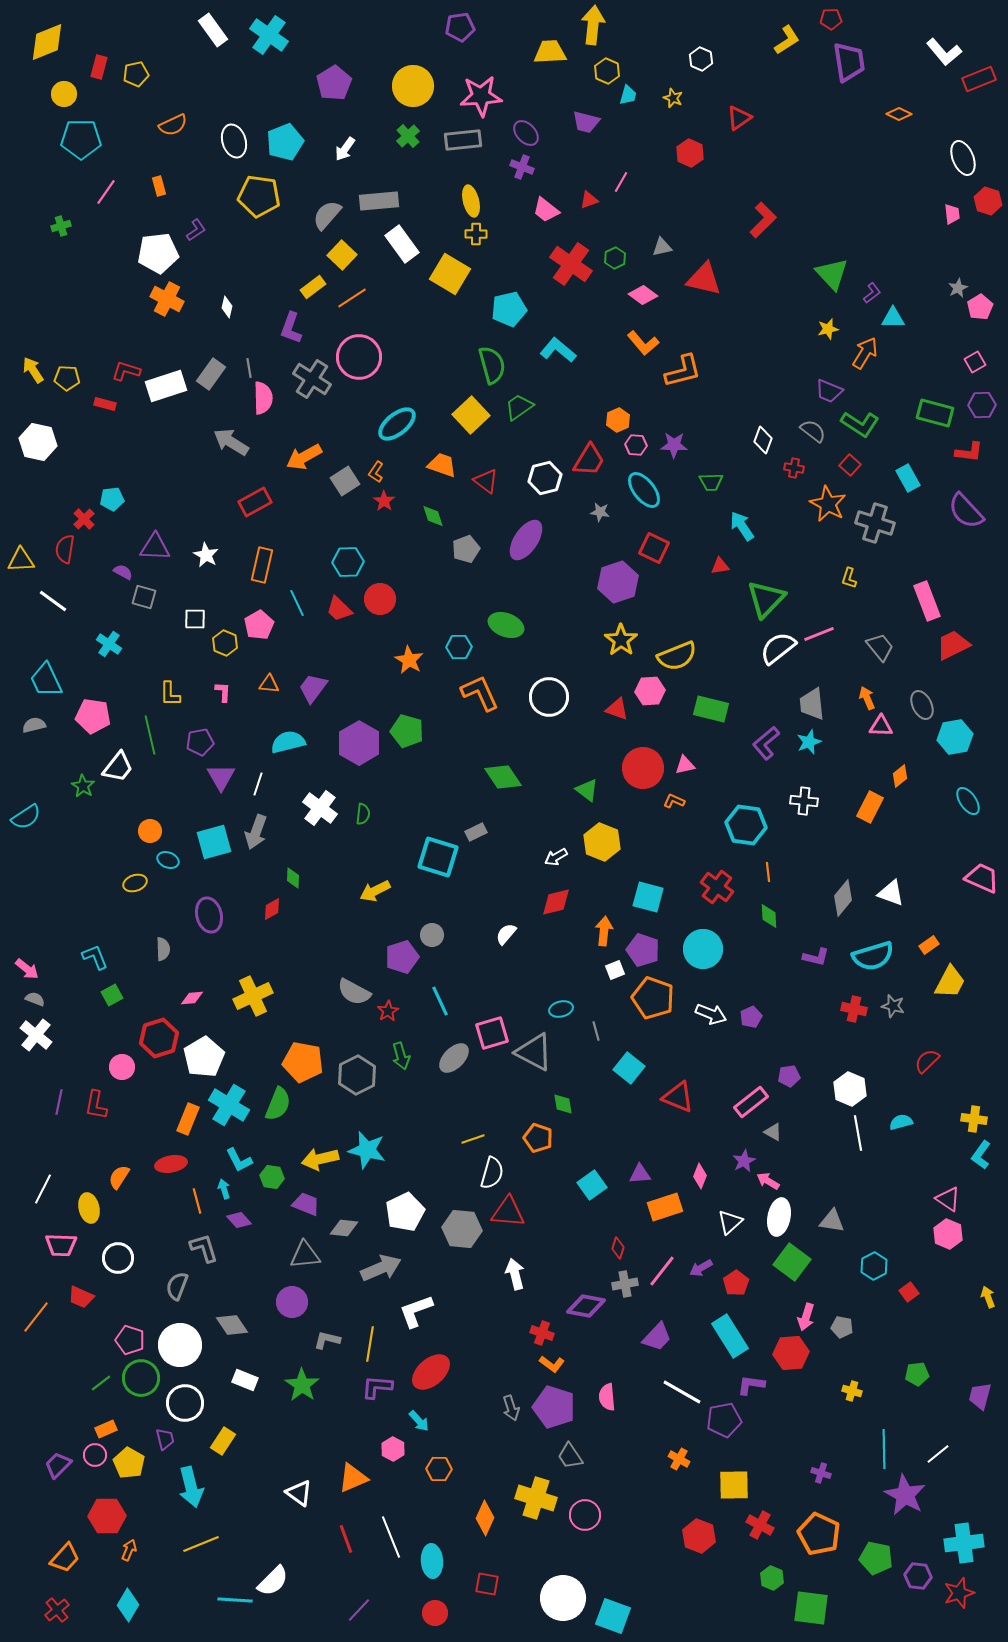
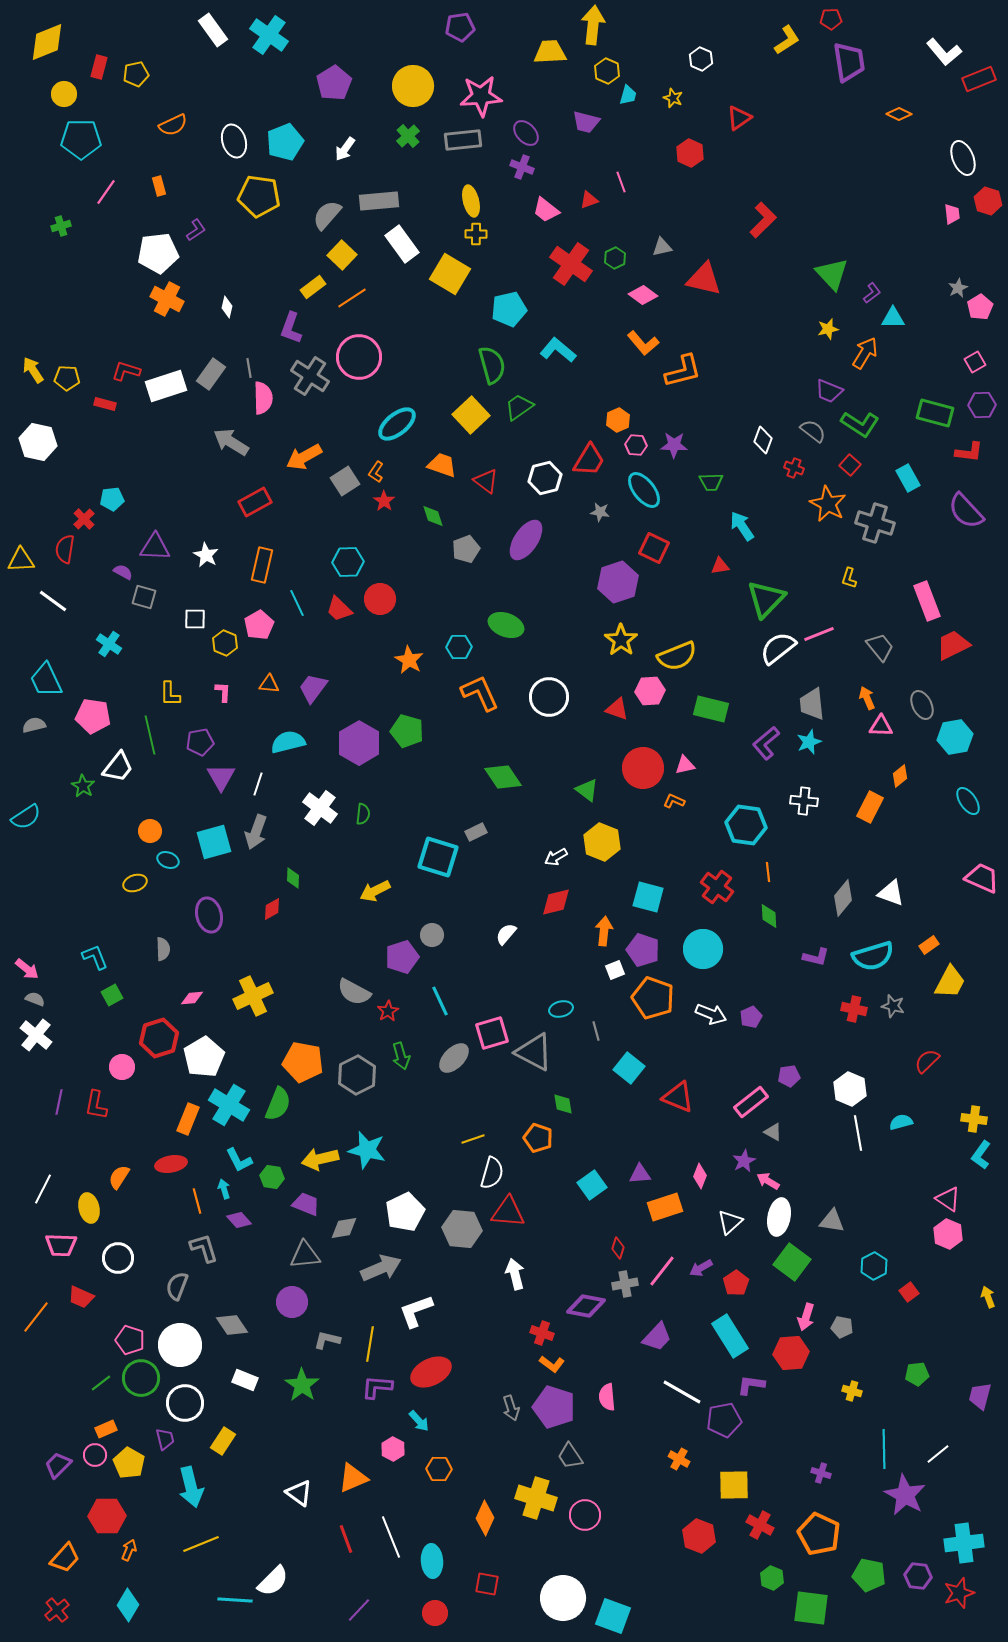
pink line at (621, 182): rotated 50 degrees counterclockwise
gray cross at (312, 379): moved 2 px left, 3 px up
red cross at (794, 468): rotated 12 degrees clockwise
gray diamond at (344, 1228): rotated 16 degrees counterclockwise
red ellipse at (431, 1372): rotated 15 degrees clockwise
green pentagon at (876, 1558): moved 7 px left, 17 px down
